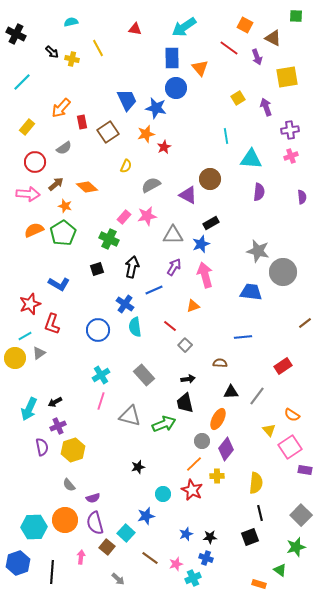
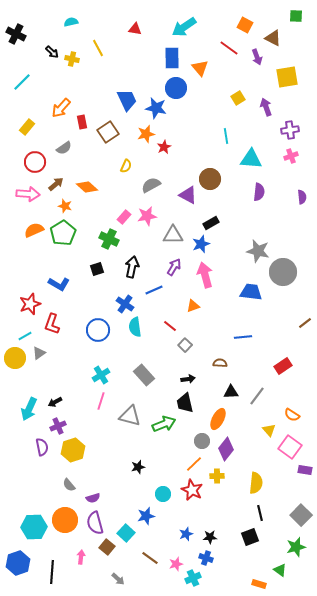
pink square at (290, 447): rotated 20 degrees counterclockwise
